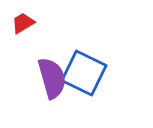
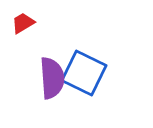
purple semicircle: rotated 12 degrees clockwise
